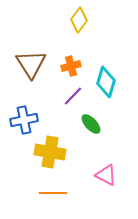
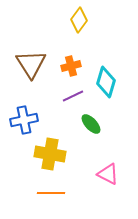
purple line: rotated 20 degrees clockwise
yellow cross: moved 2 px down
pink triangle: moved 2 px right, 1 px up
orange line: moved 2 px left
